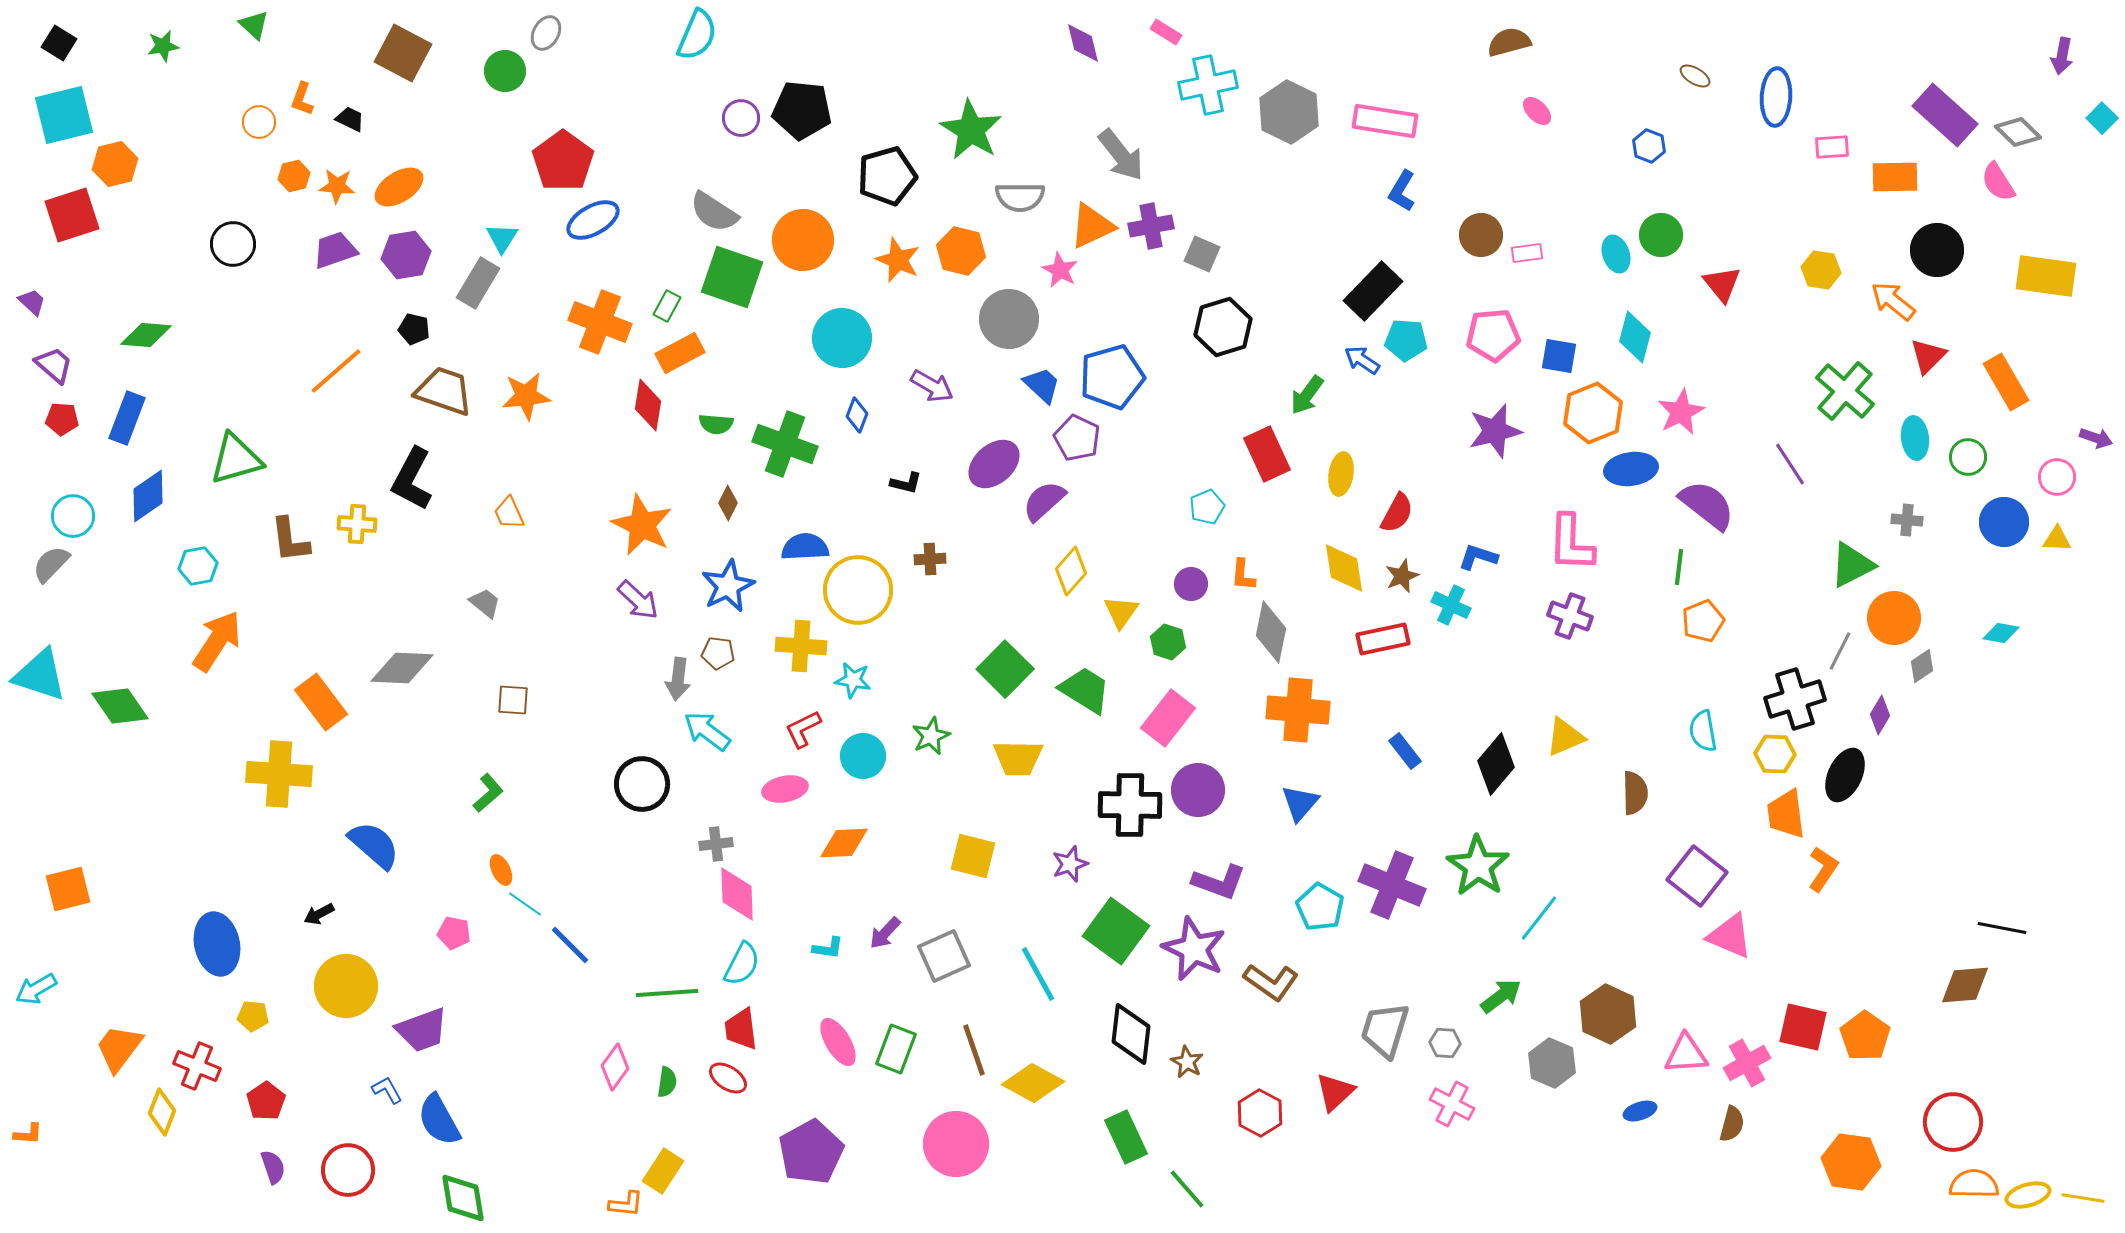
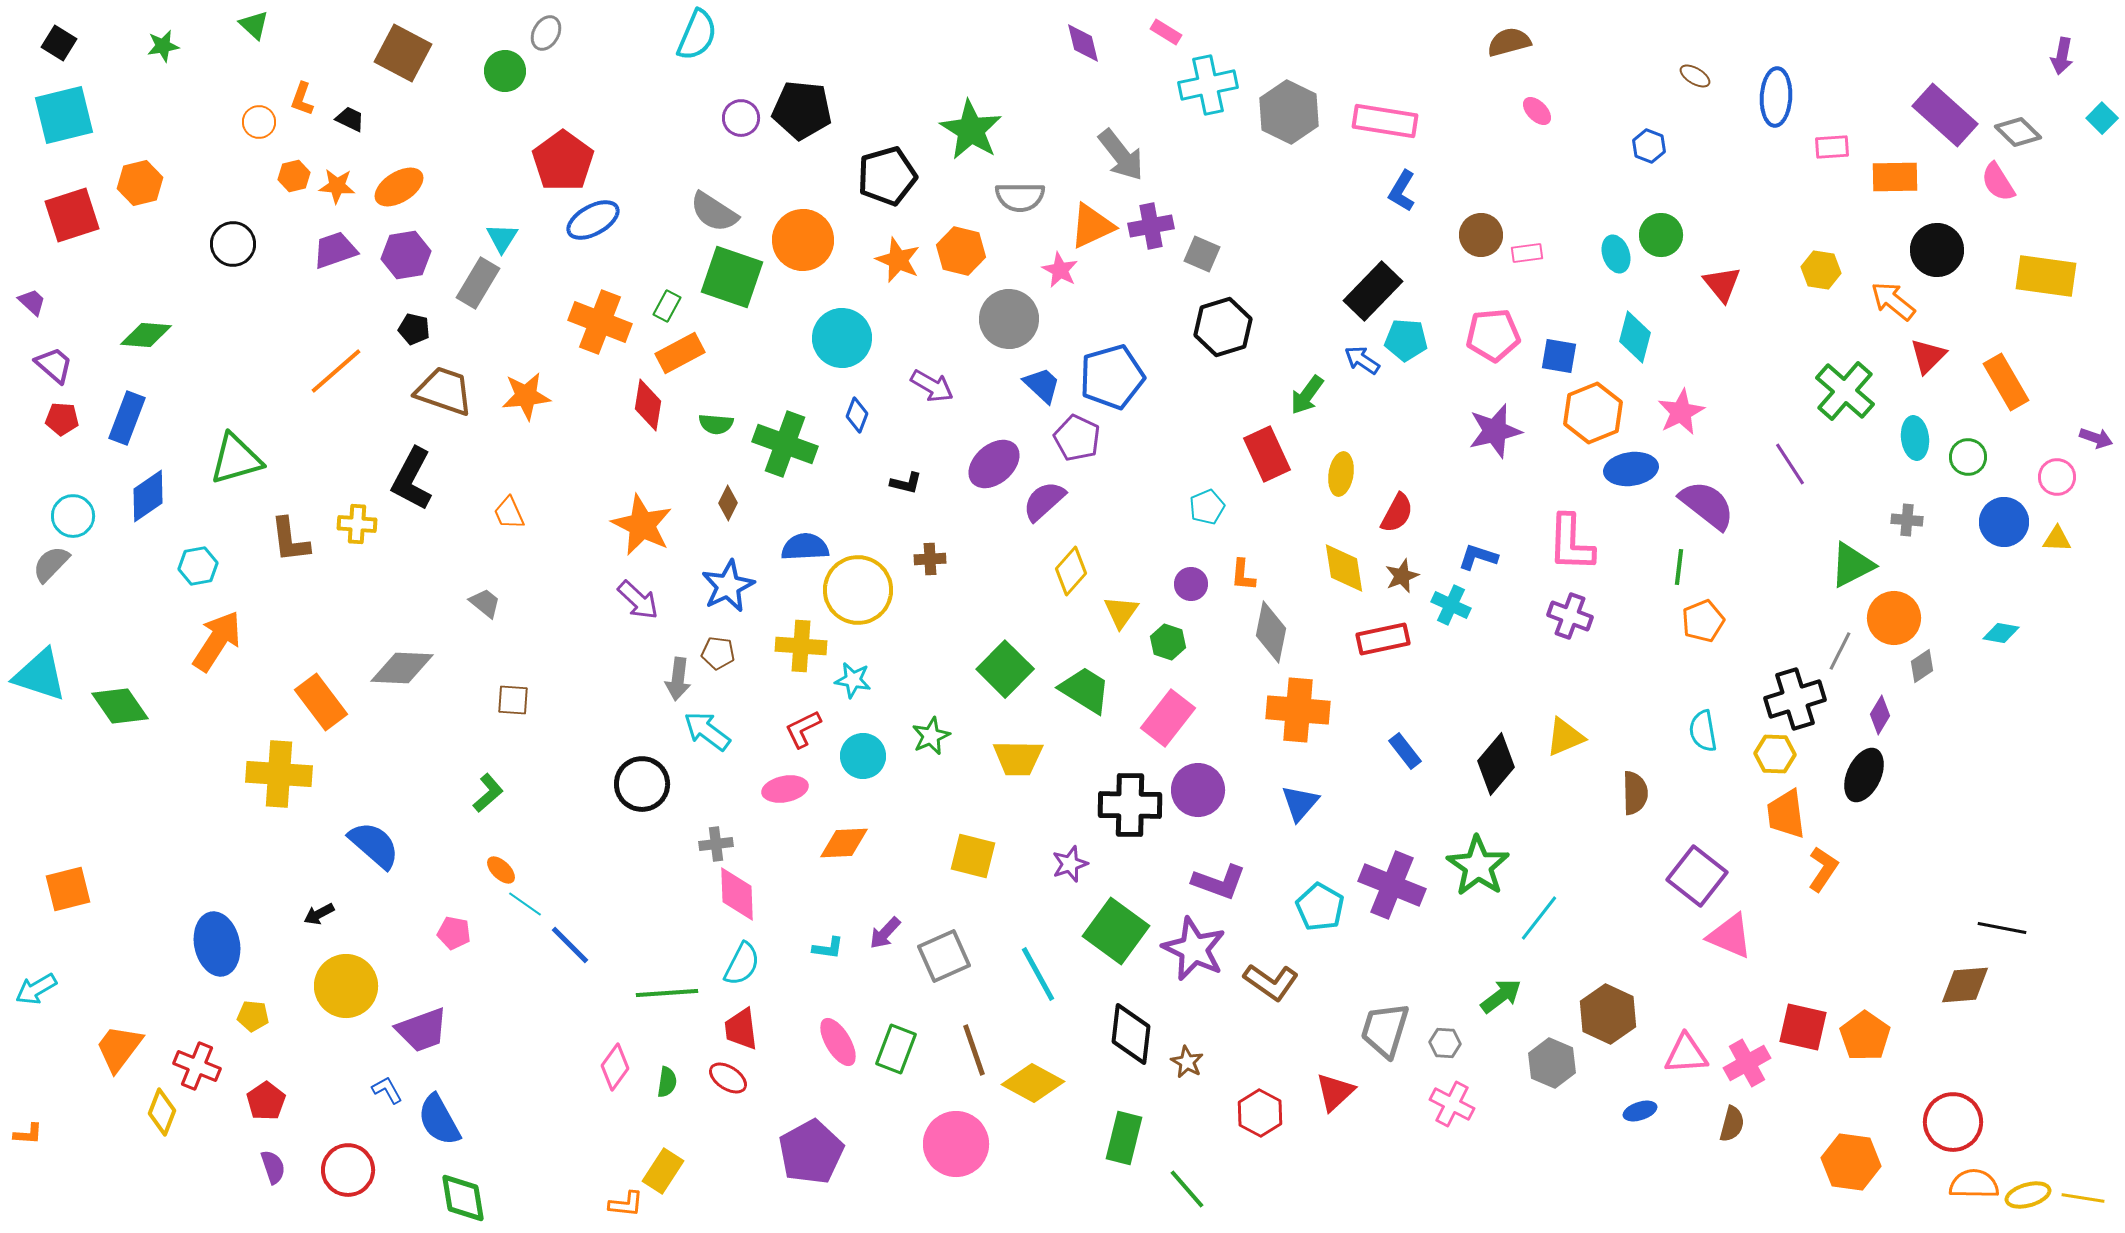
orange hexagon at (115, 164): moved 25 px right, 19 px down
black ellipse at (1845, 775): moved 19 px right
orange ellipse at (501, 870): rotated 20 degrees counterclockwise
green rectangle at (1126, 1137): moved 2 px left, 1 px down; rotated 39 degrees clockwise
